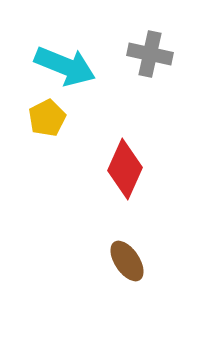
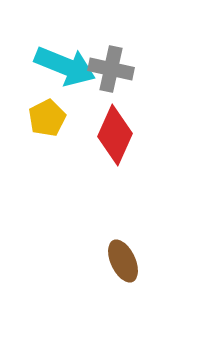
gray cross: moved 39 px left, 15 px down
red diamond: moved 10 px left, 34 px up
brown ellipse: moved 4 px left; rotated 9 degrees clockwise
